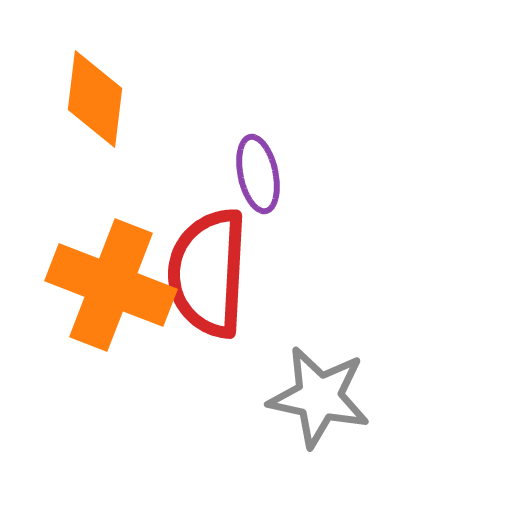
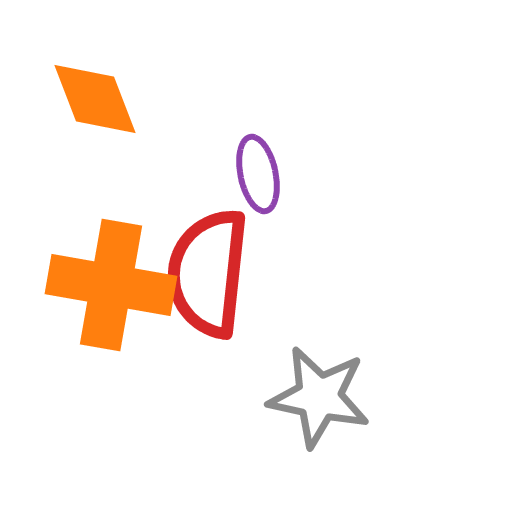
orange diamond: rotated 28 degrees counterclockwise
red semicircle: rotated 3 degrees clockwise
orange cross: rotated 11 degrees counterclockwise
